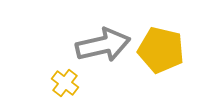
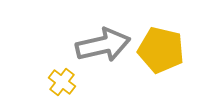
yellow cross: moved 3 px left, 1 px up
